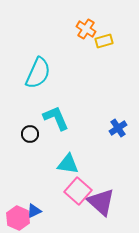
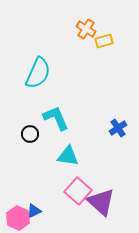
cyan triangle: moved 8 px up
